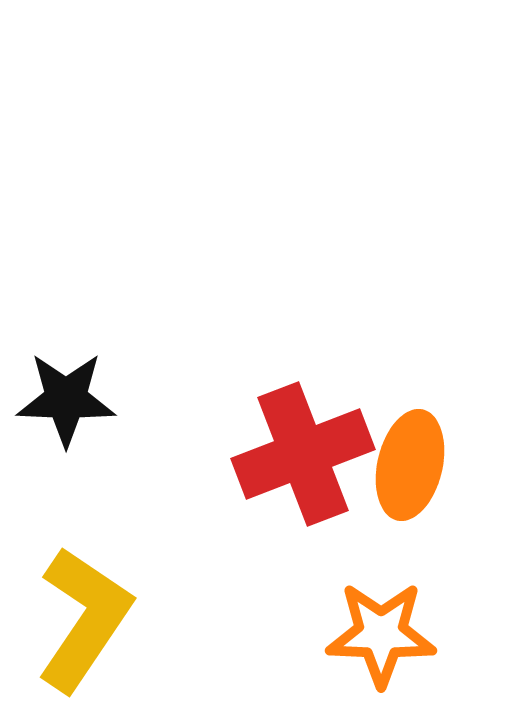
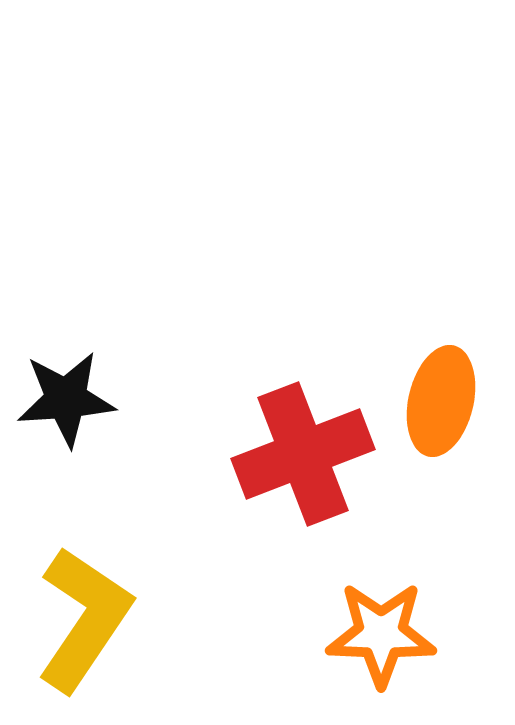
black star: rotated 6 degrees counterclockwise
orange ellipse: moved 31 px right, 64 px up
